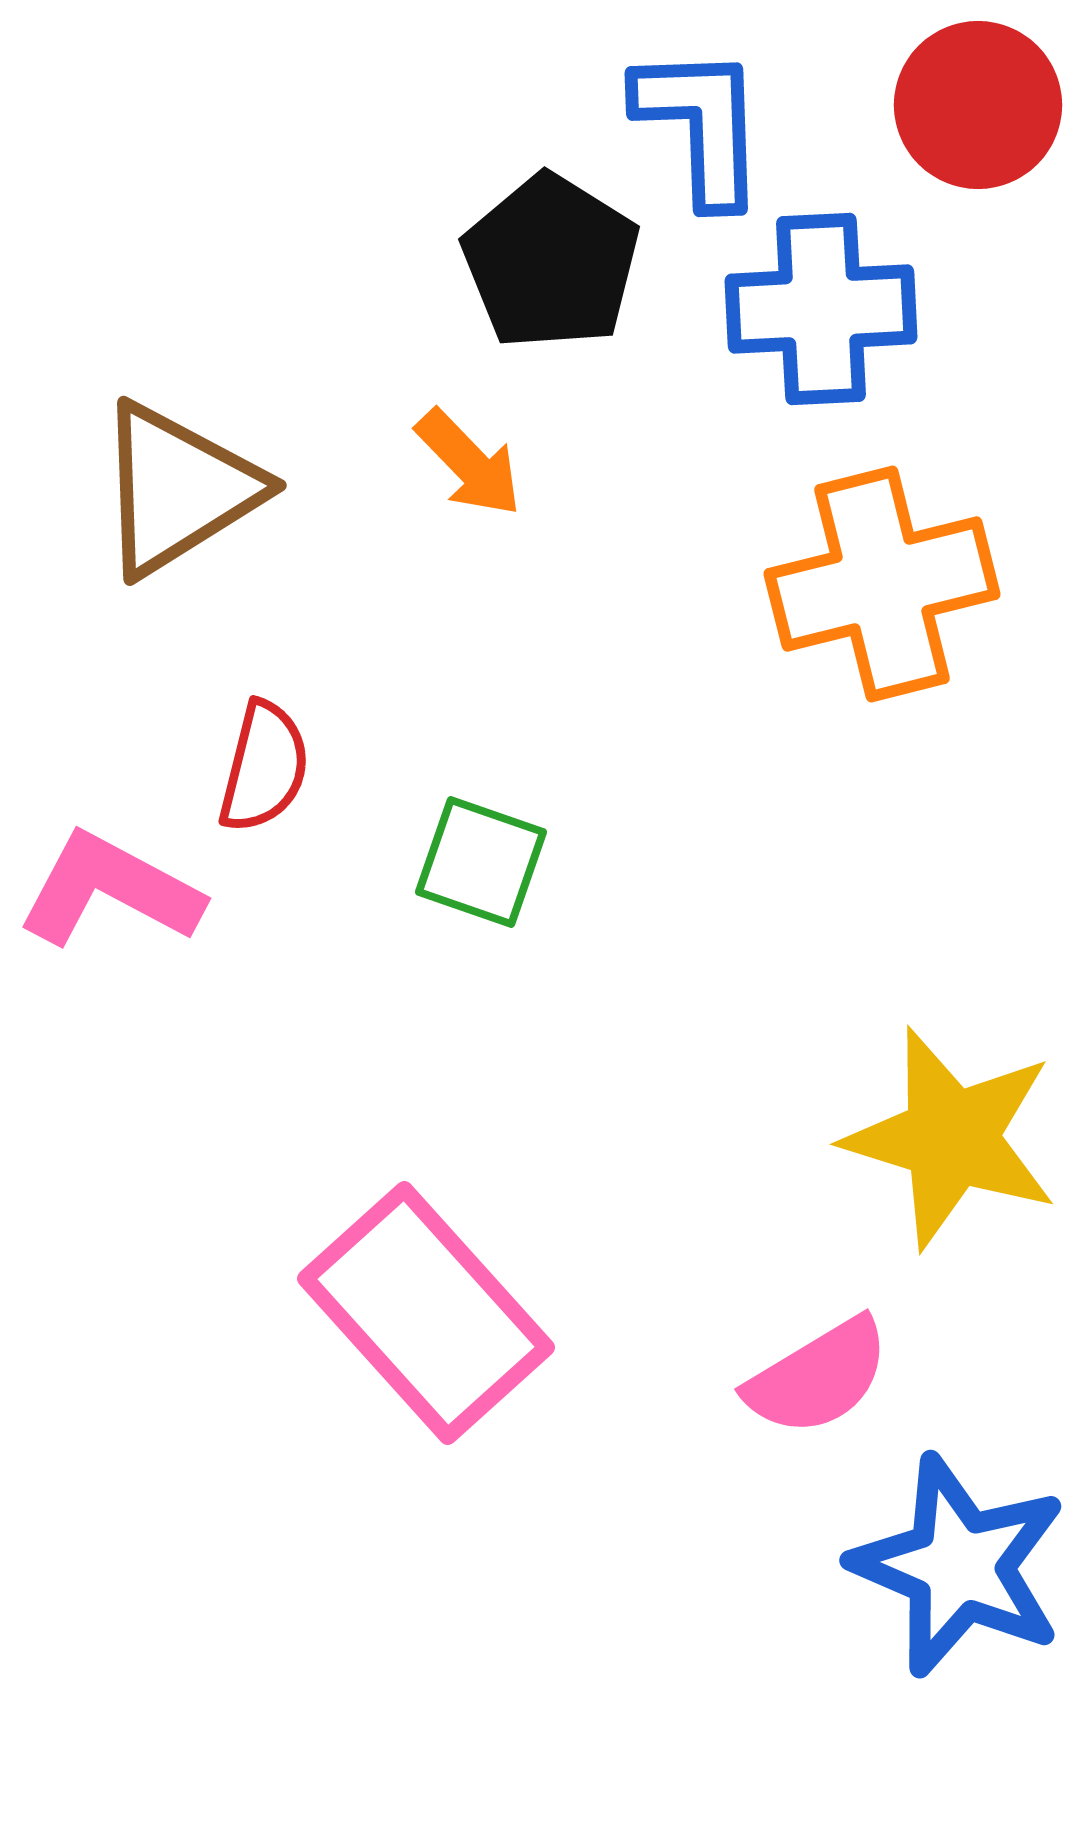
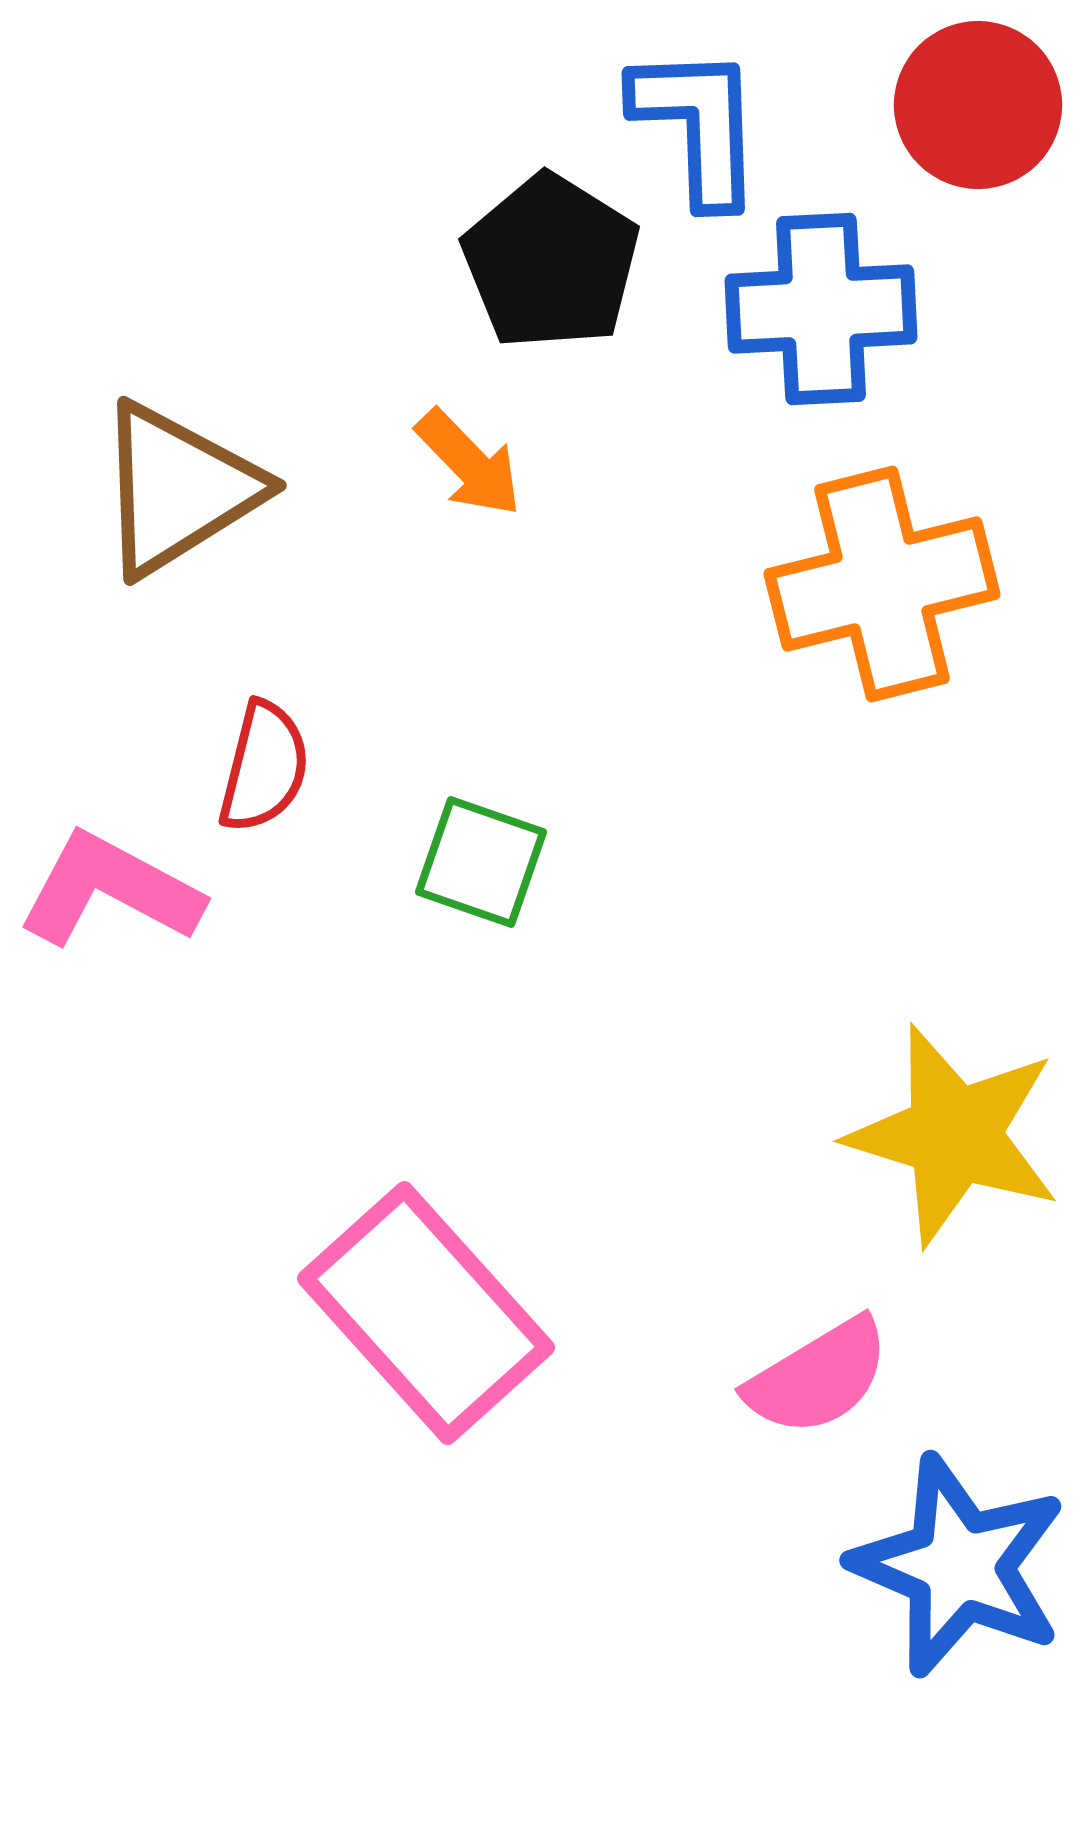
blue L-shape: moved 3 px left
yellow star: moved 3 px right, 3 px up
